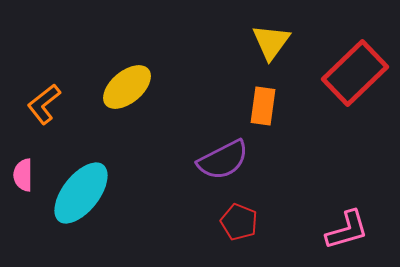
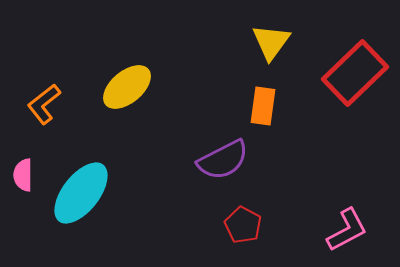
red pentagon: moved 4 px right, 3 px down; rotated 6 degrees clockwise
pink L-shape: rotated 12 degrees counterclockwise
